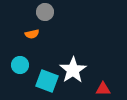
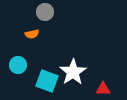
cyan circle: moved 2 px left
white star: moved 2 px down
